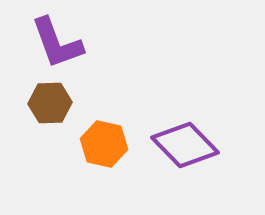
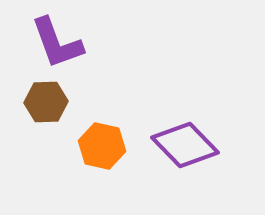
brown hexagon: moved 4 px left, 1 px up
orange hexagon: moved 2 px left, 2 px down
